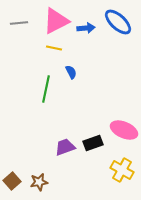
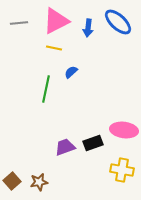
blue arrow: moved 2 px right; rotated 102 degrees clockwise
blue semicircle: rotated 104 degrees counterclockwise
pink ellipse: rotated 16 degrees counterclockwise
yellow cross: rotated 20 degrees counterclockwise
